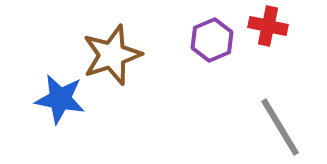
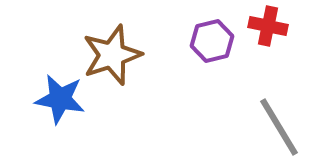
purple hexagon: moved 1 px down; rotated 9 degrees clockwise
gray line: moved 1 px left
